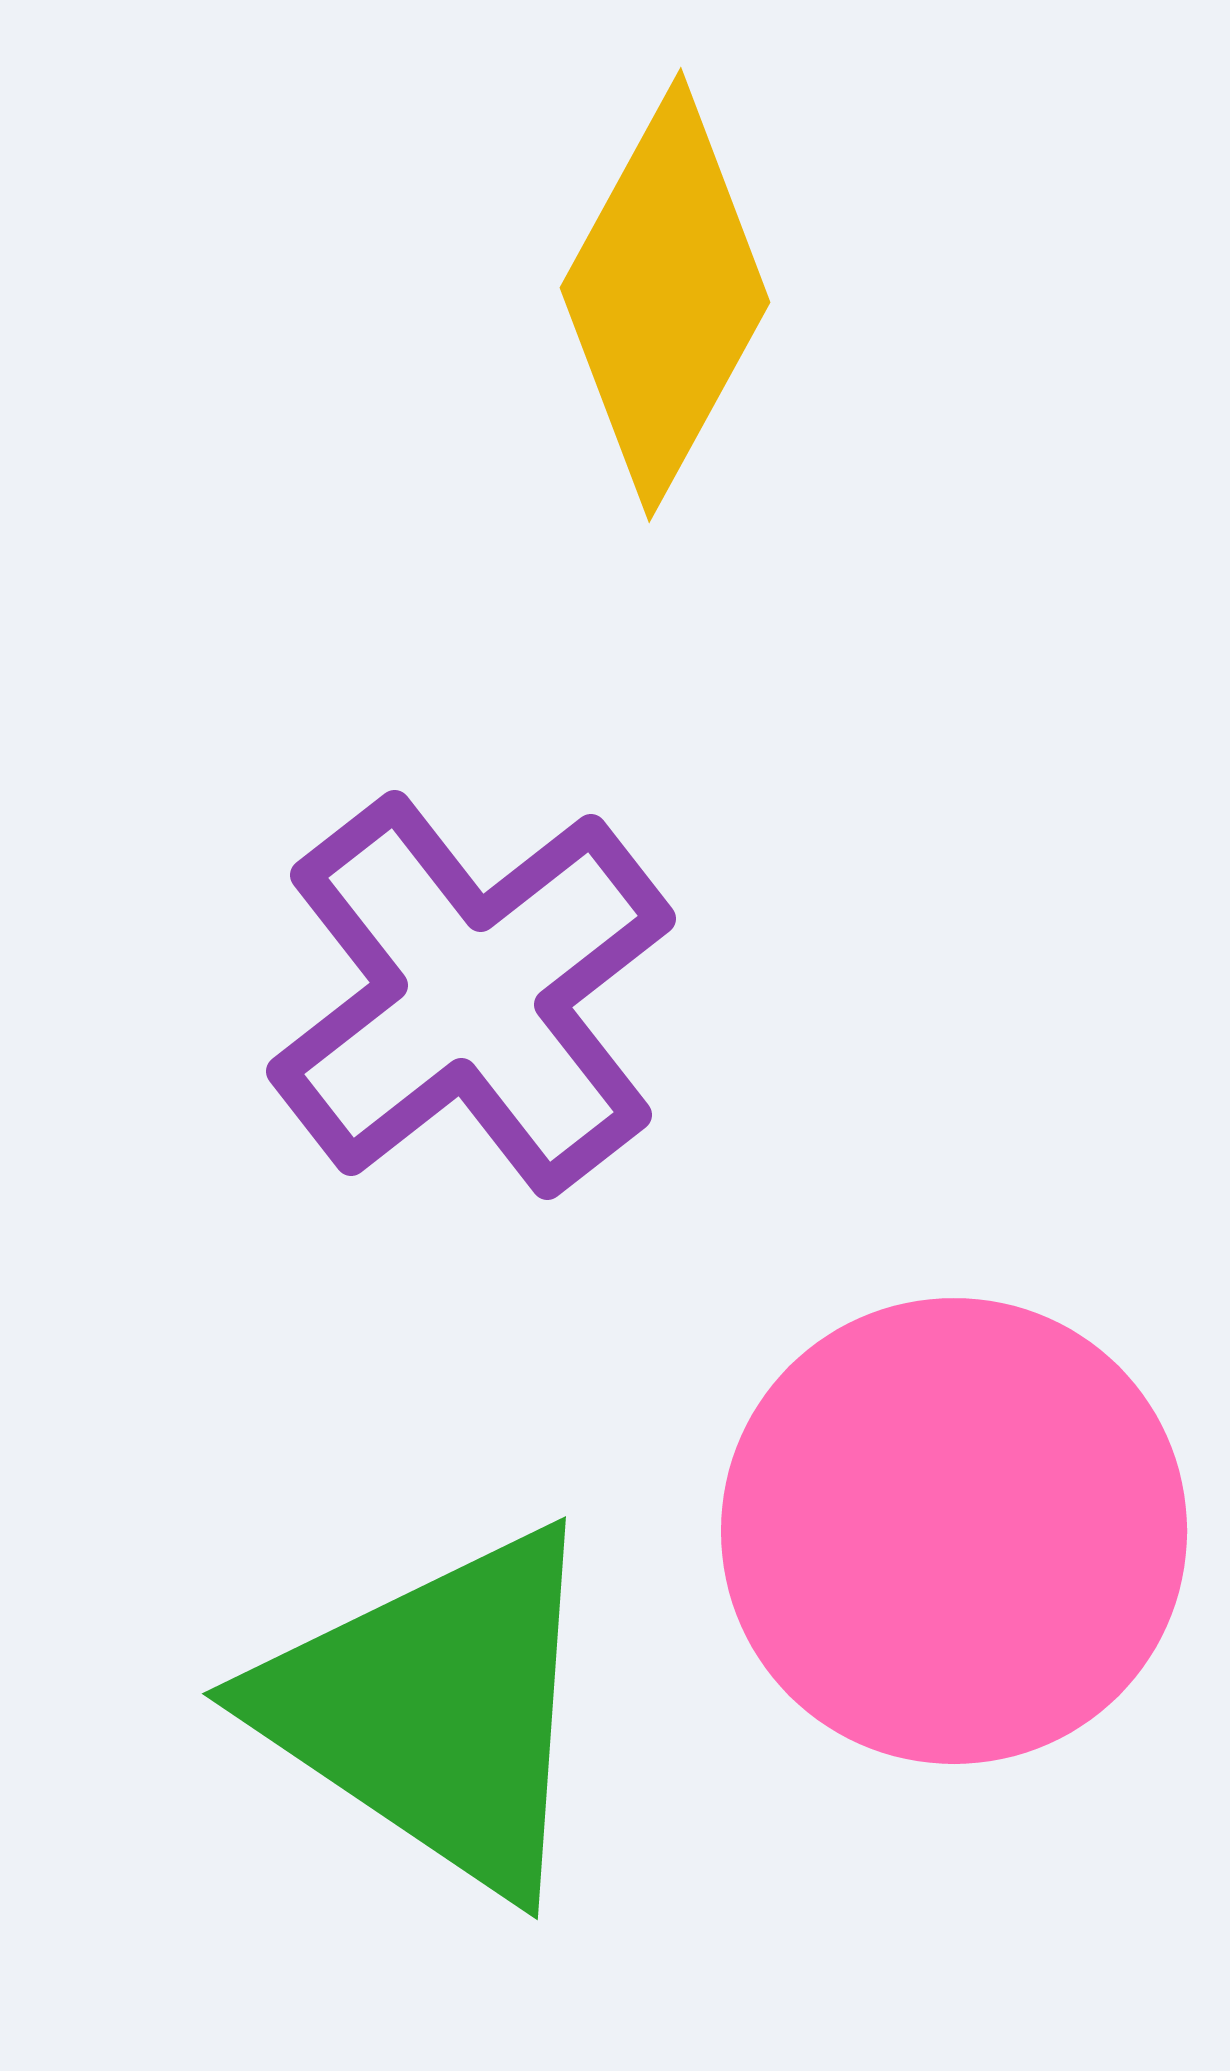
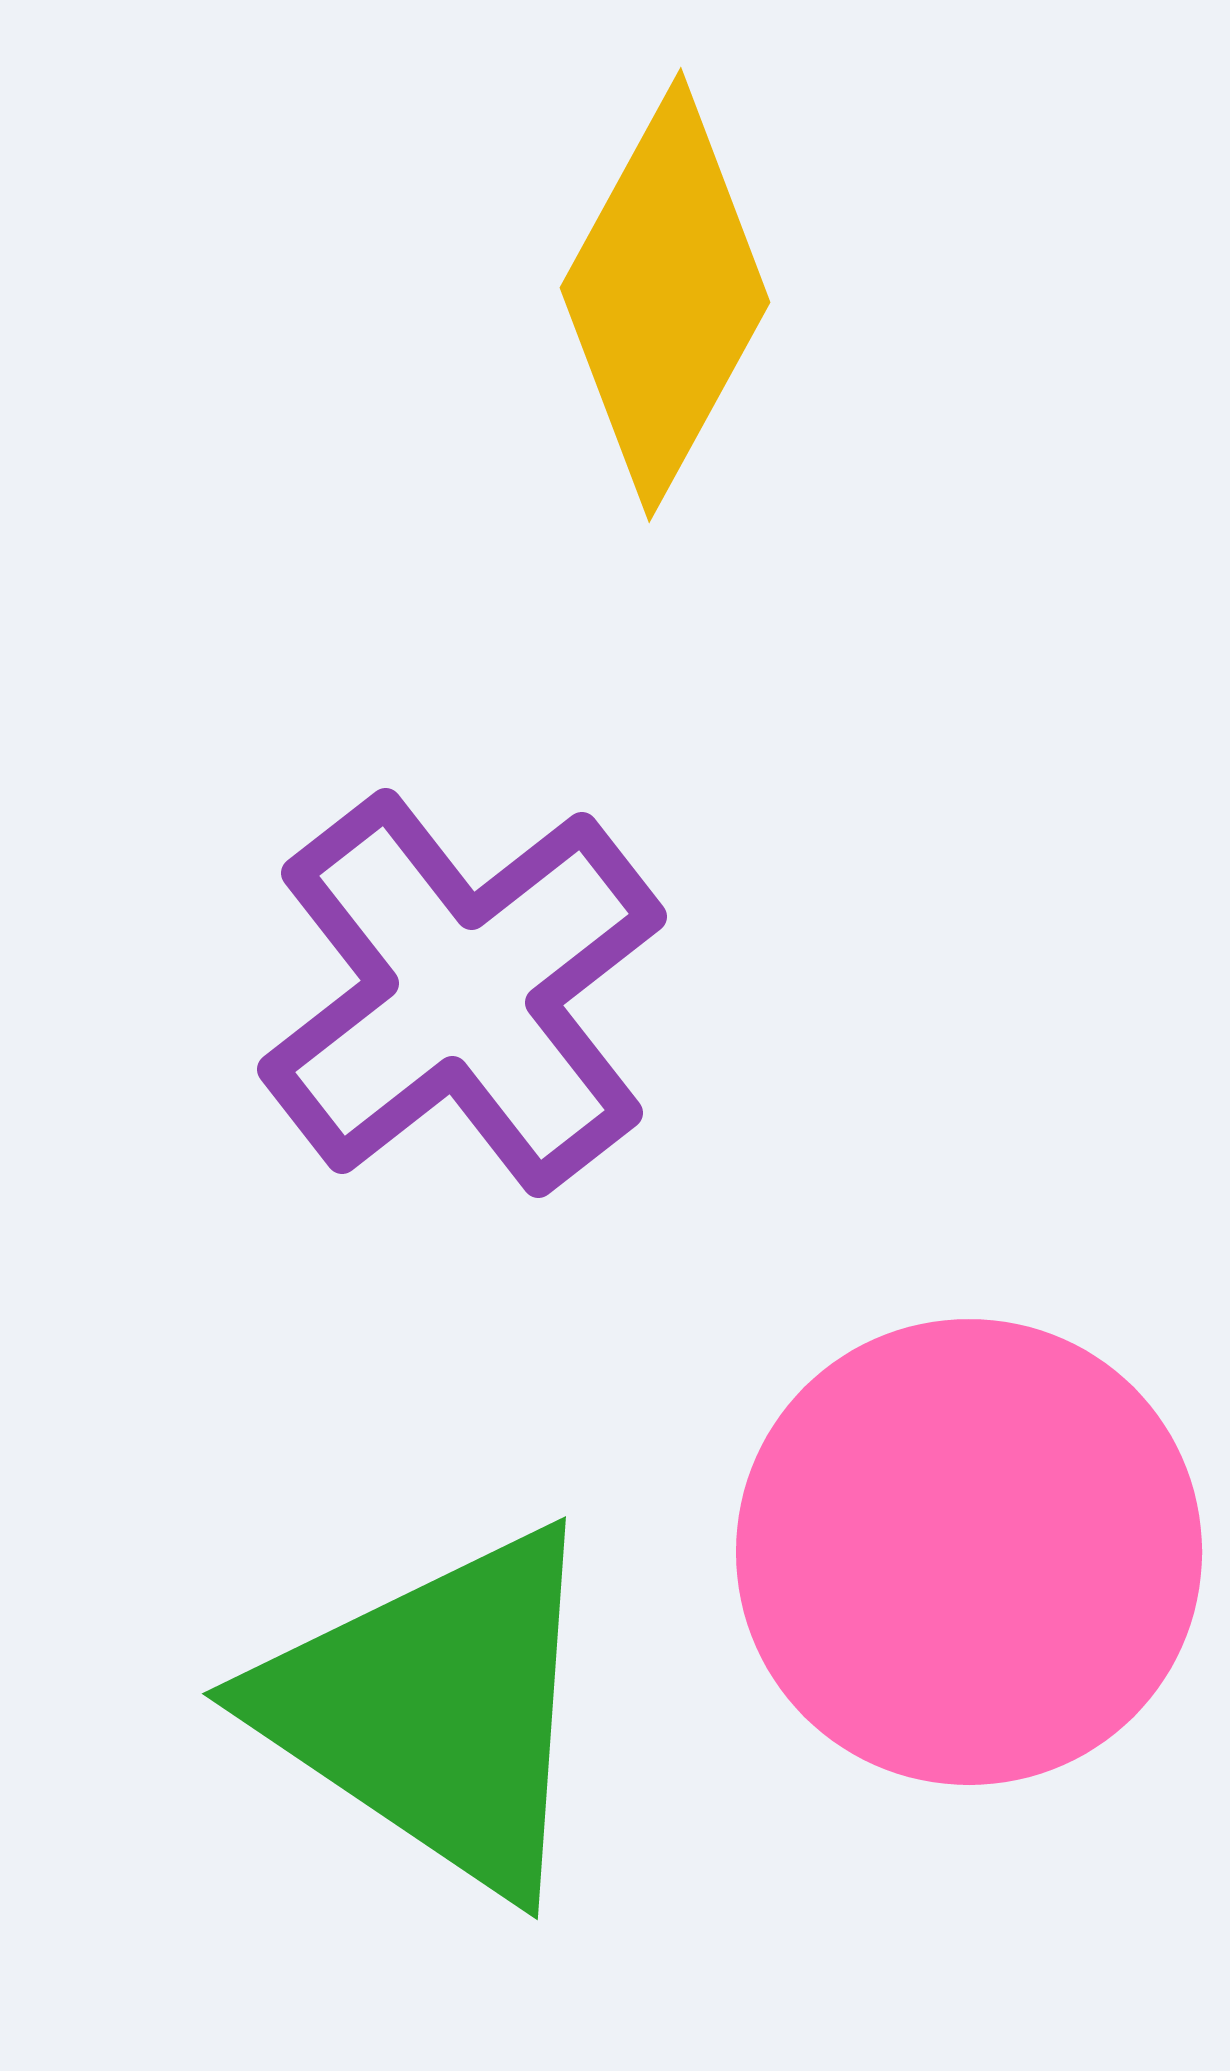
purple cross: moved 9 px left, 2 px up
pink circle: moved 15 px right, 21 px down
